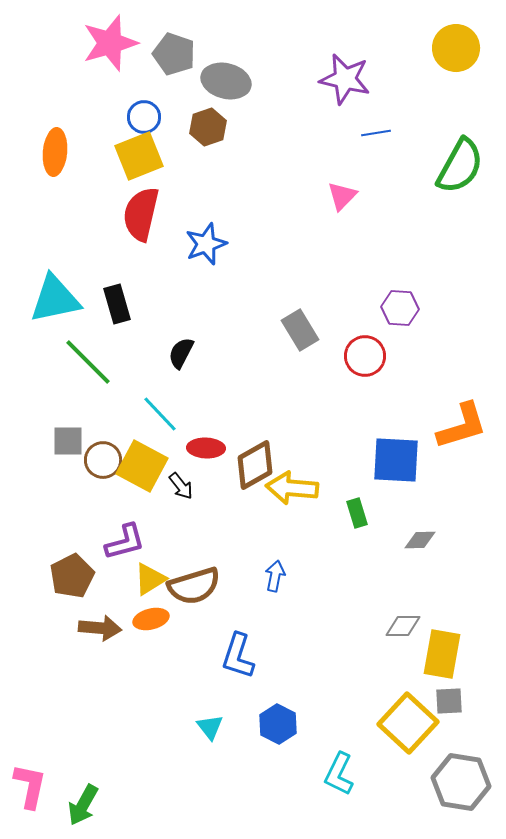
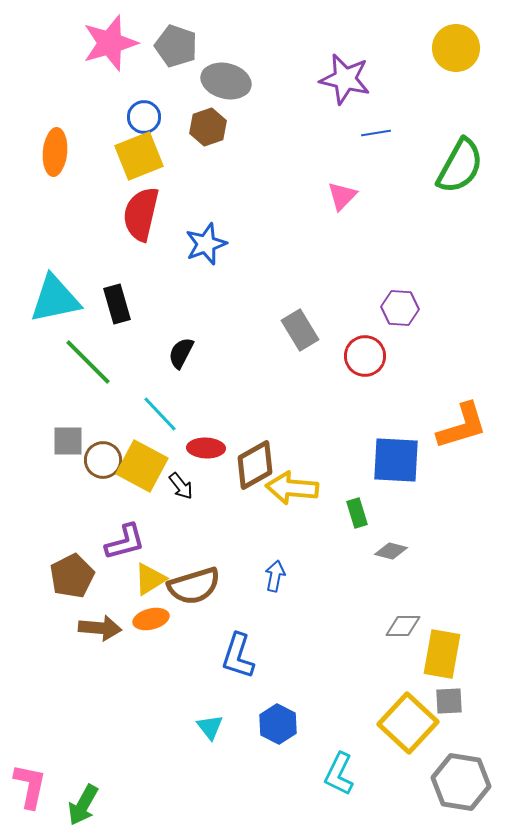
gray pentagon at (174, 54): moved 2 px right, 8 px up
gray diamond at (420, 540): moved 29 px left, 11 px down; rotated 16 degrees clockwise
